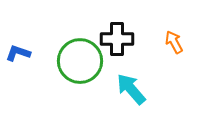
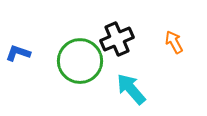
black cross: rotated 24 degrees counterclockwise
